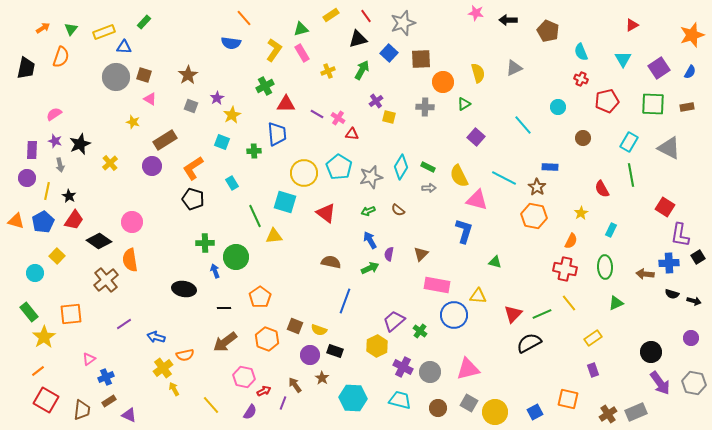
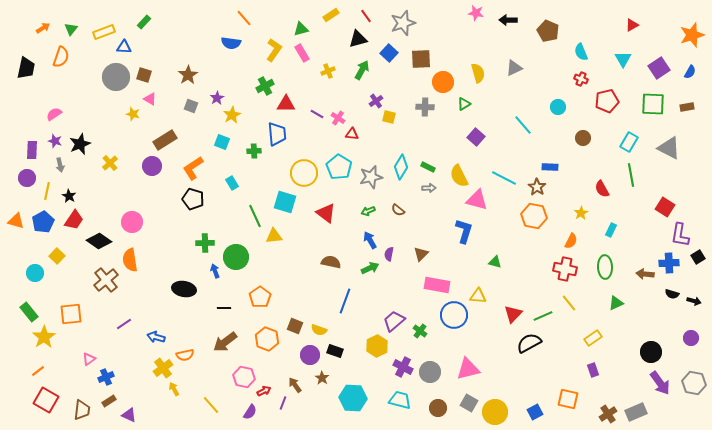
yellow star at (133, 122): moved 8 px up
green line at (542, 314): moved 1 px right, 2 px down
